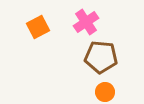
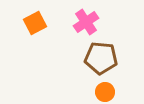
orange square: moved 3 px left, 4 px up
brown pentagon: moved 1 px down
